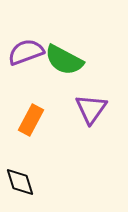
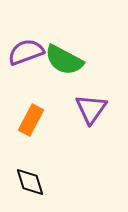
black diamond: moved 10 px right
